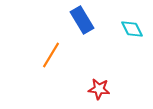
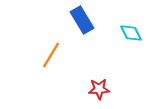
cyan diamond: moved 1 px left, 4 px down
red star: rotated 10 degrees counterclockwise
